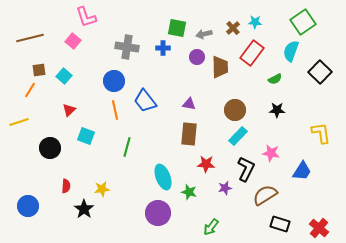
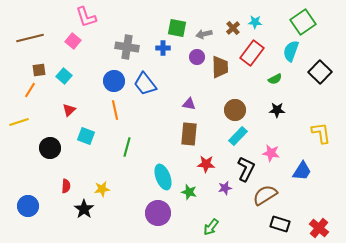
blue trapezoid at (145, 101): moved 17 px up
